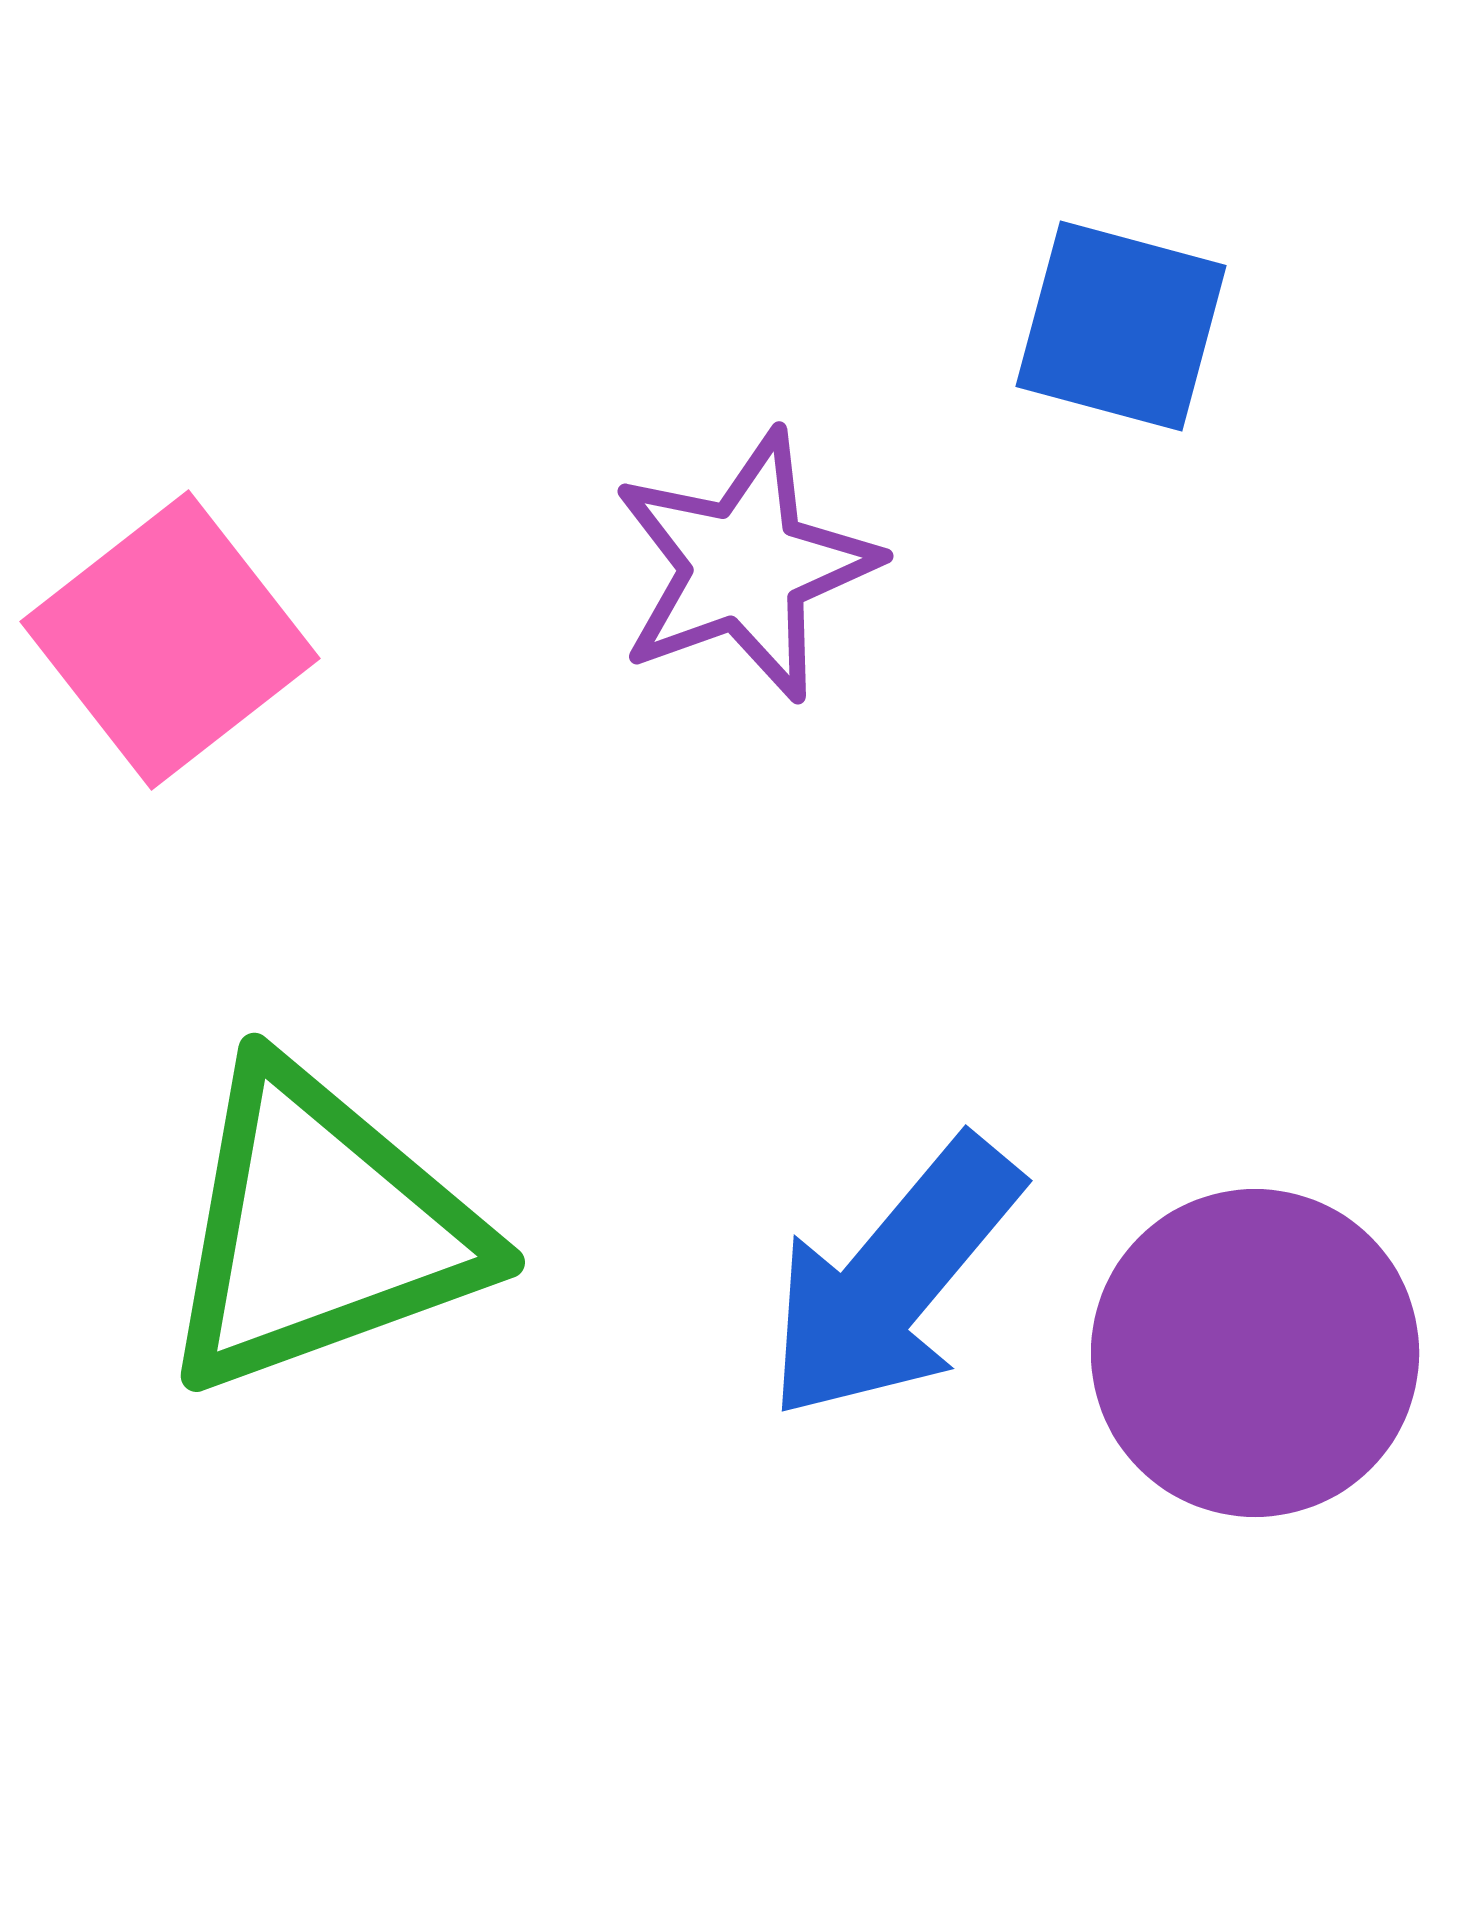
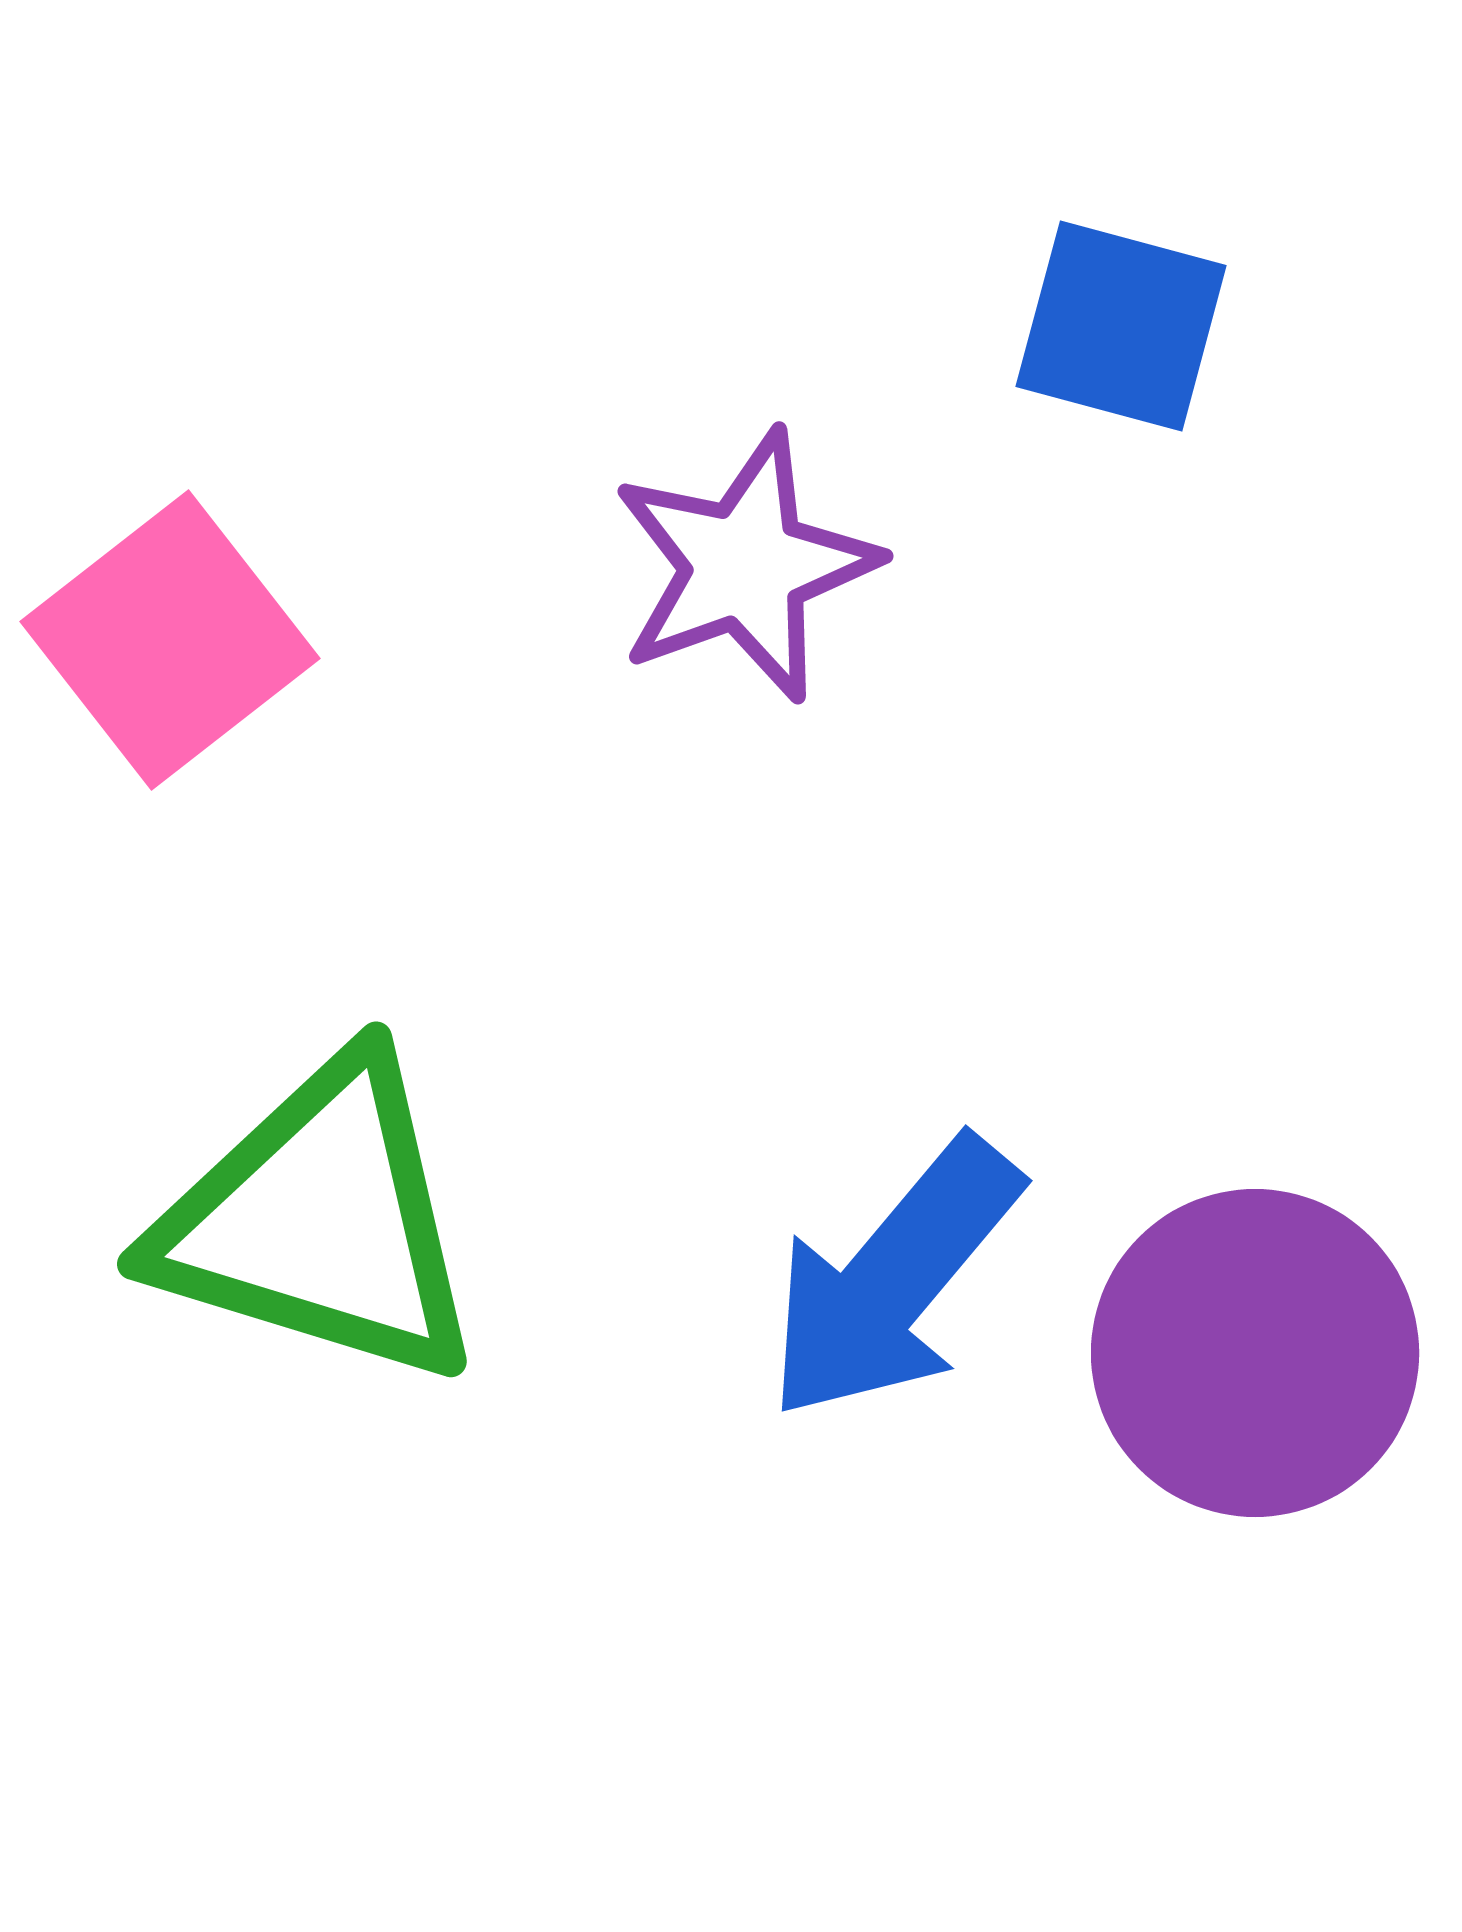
green triangle: moved 8 px up; rotated 37 degrees clockwise
